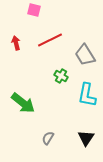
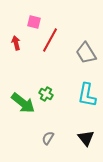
pink square: moved 12 px down
red line: rotated 35 degrees counterclockwise
gray trapezoid: moved 1 px right, 2 px up
green cross: moved 15 px left, 18 px down
black triangle: rotated 12 degrees counterclockwise
